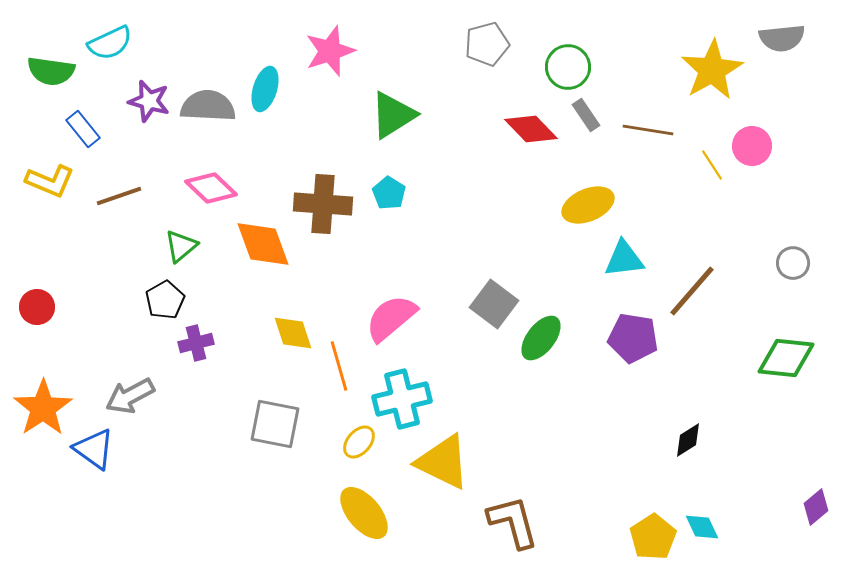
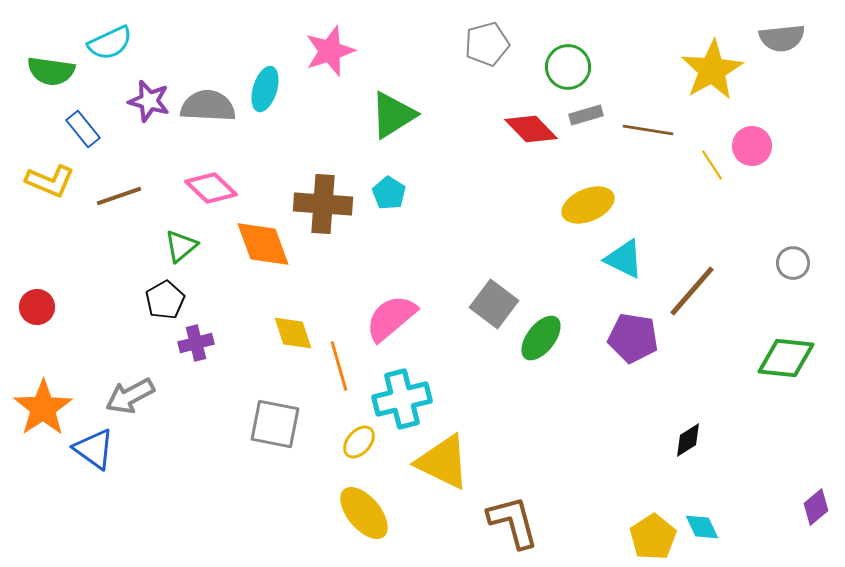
gray rectangle at (586, 115): rotated 72 degrees counterclockwise
cyan triangle at (624, 259): rotated 33 degrees clockwise
